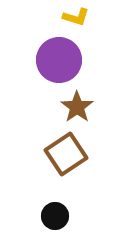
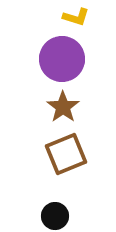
purple circle: moved 3 px right, 1 px up
brown star: moved 14 px left
brown square: rotated 12 degrees clockwise
